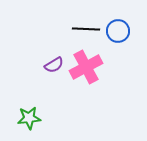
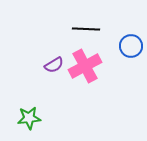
blue circle: moved 13 px right, 15 px down
pink cross: moved 1 px left, 1 px up
